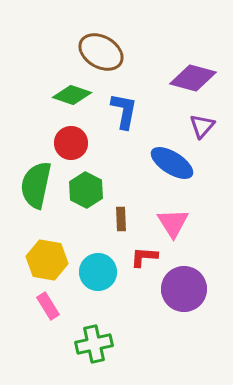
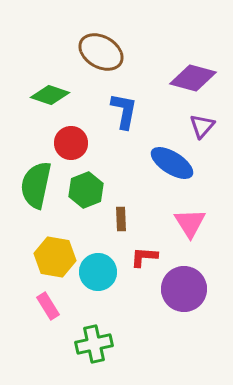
green diamond: moved 22 px left
green hexagon: rotated 12 degrees clockwise
pink triangle: moved 17 px right
yellow hexagon: moved 8 px right, 3 px up
